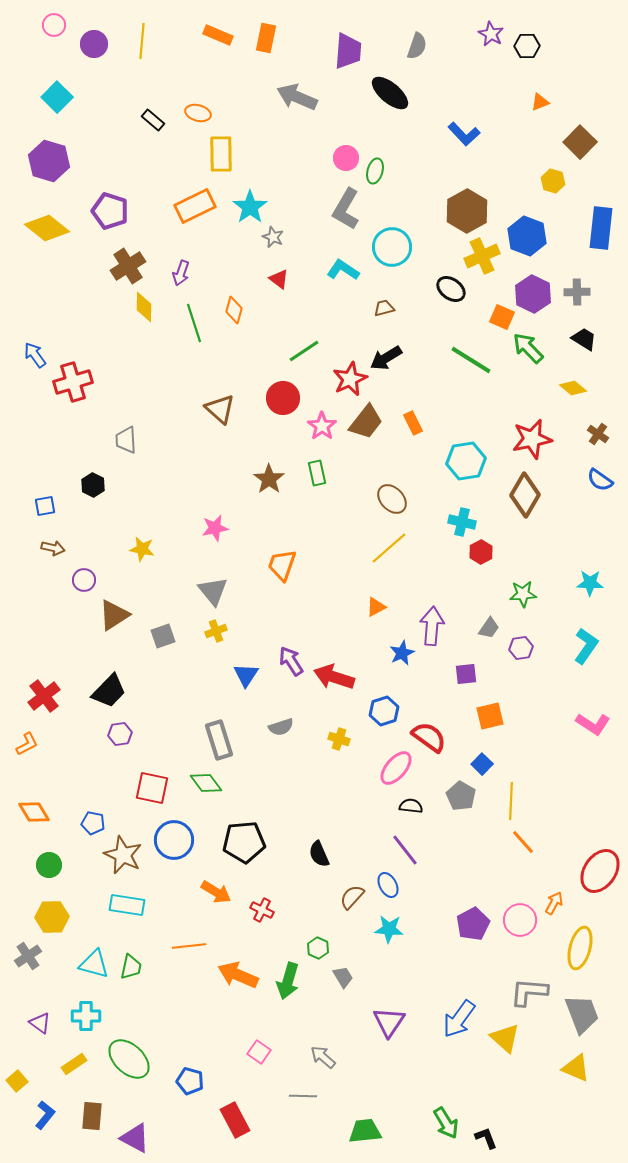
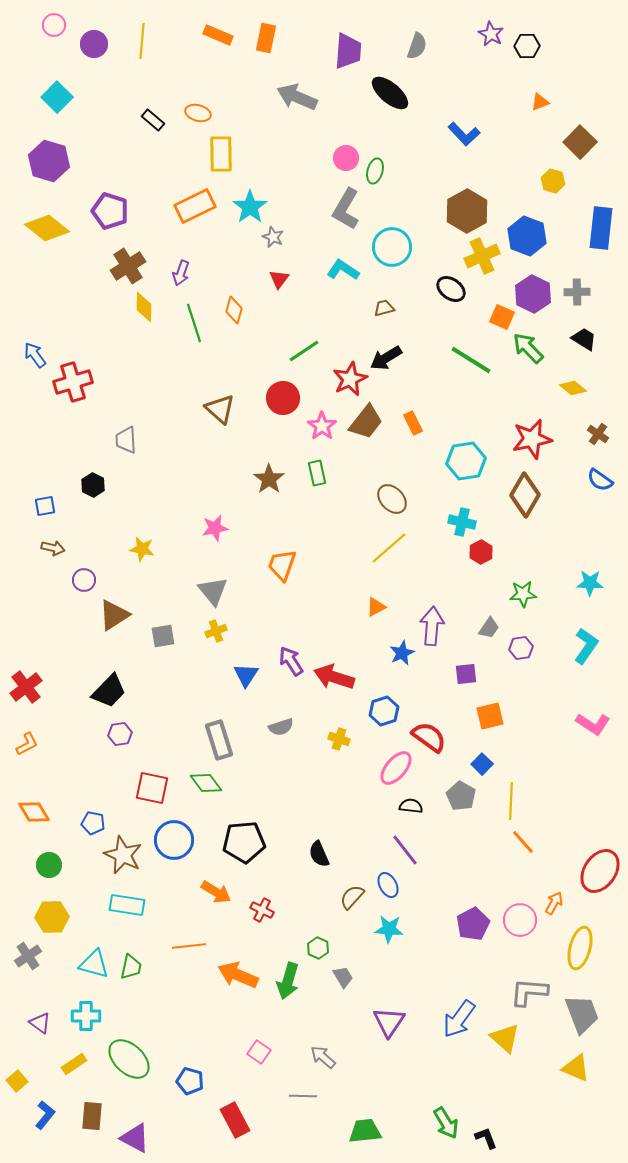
red triangle at (279, 279): rotated 30 degrees clockwise
gray square at (163, 636): rotated 10 degrees clockwise
red cross at (44, 696): moved 18 px left, 9 px up
